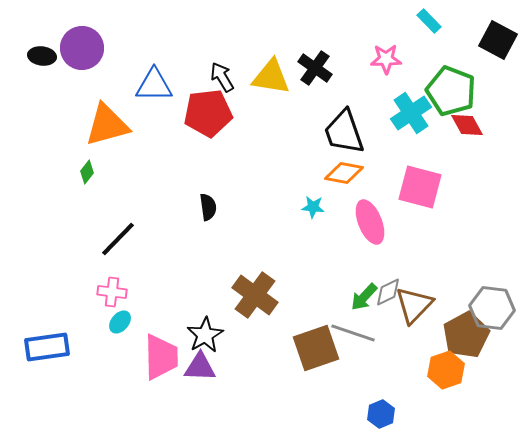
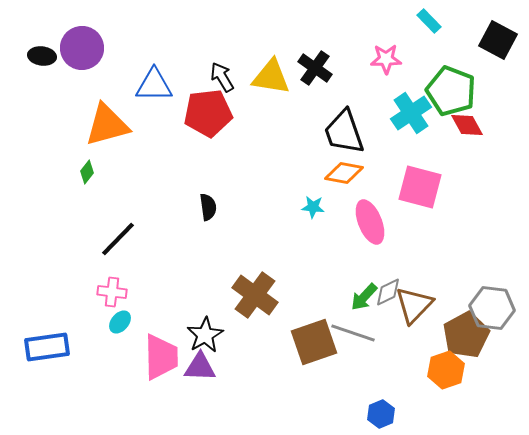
brown square: moved 2 px left, 6 px up
